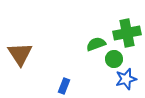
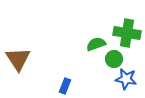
green cross: rotated 20 degrees clockwise
brown triangle: moved 2 px left, 5 px down
blue star: rotated 25 degrees clockwise
blue rectangle: moved 1 px right
